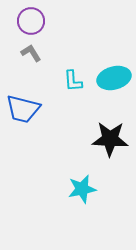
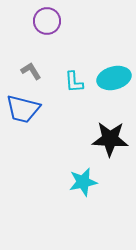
purple circle: moved 16 px right
gray L-shape: moved 18 px down
cyan L-shape: moved 1 px right, 1 px down
cyan star: moved 1 px right, 7 px up
